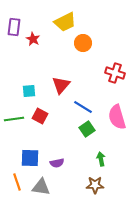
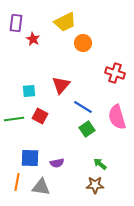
purple rectangle: moved 2 px right, 4 px up
green arrow: moved 1 px left, 5 px down; rotated 40 degrees counterclockwise
orange line: rotated 30 degrees clockwise
